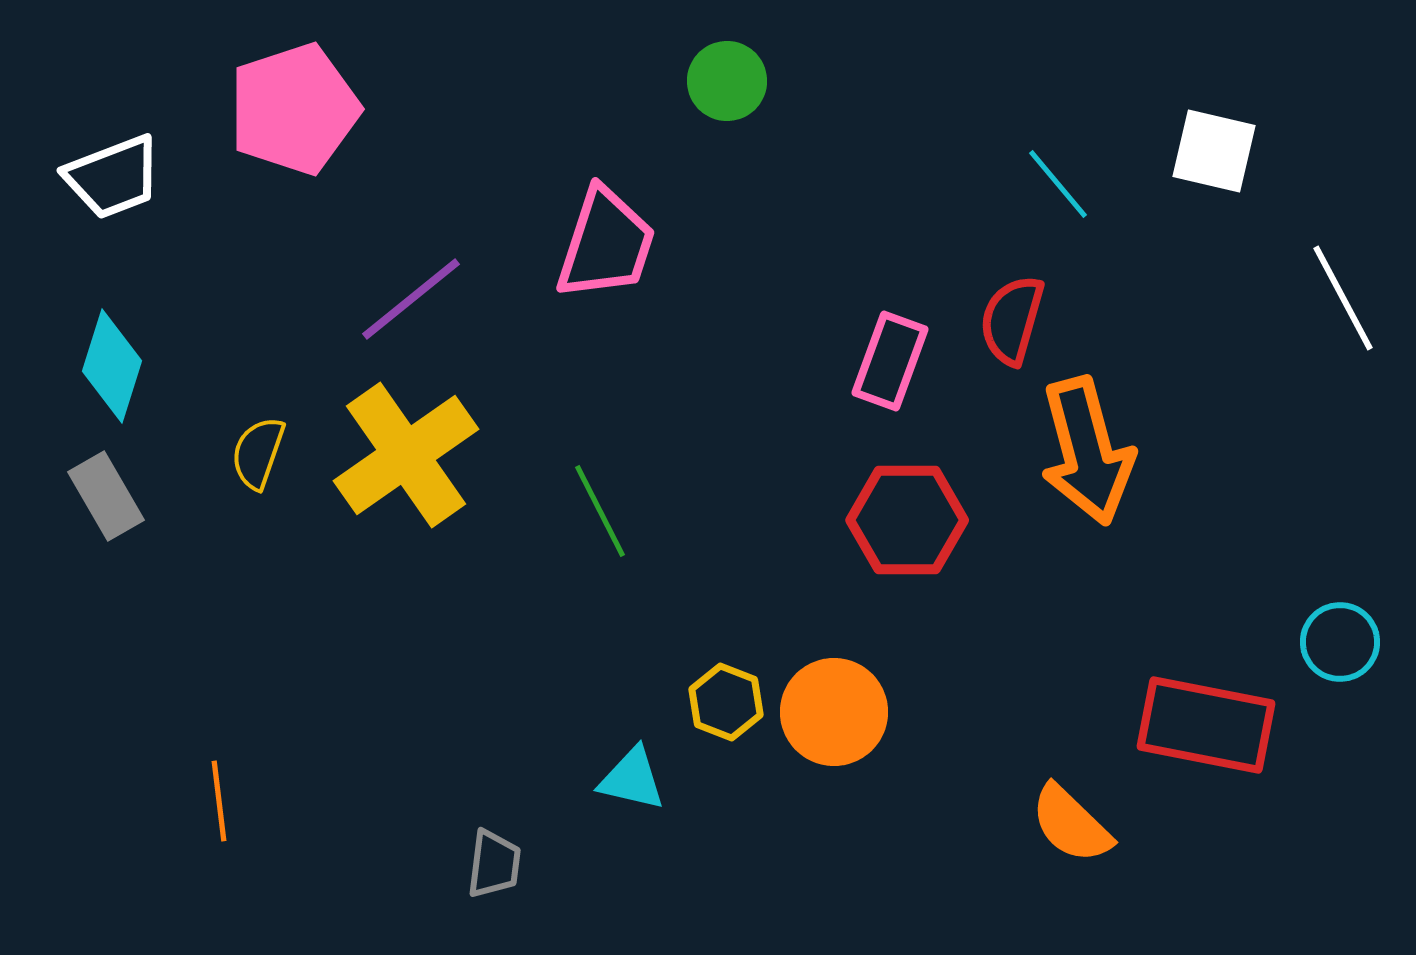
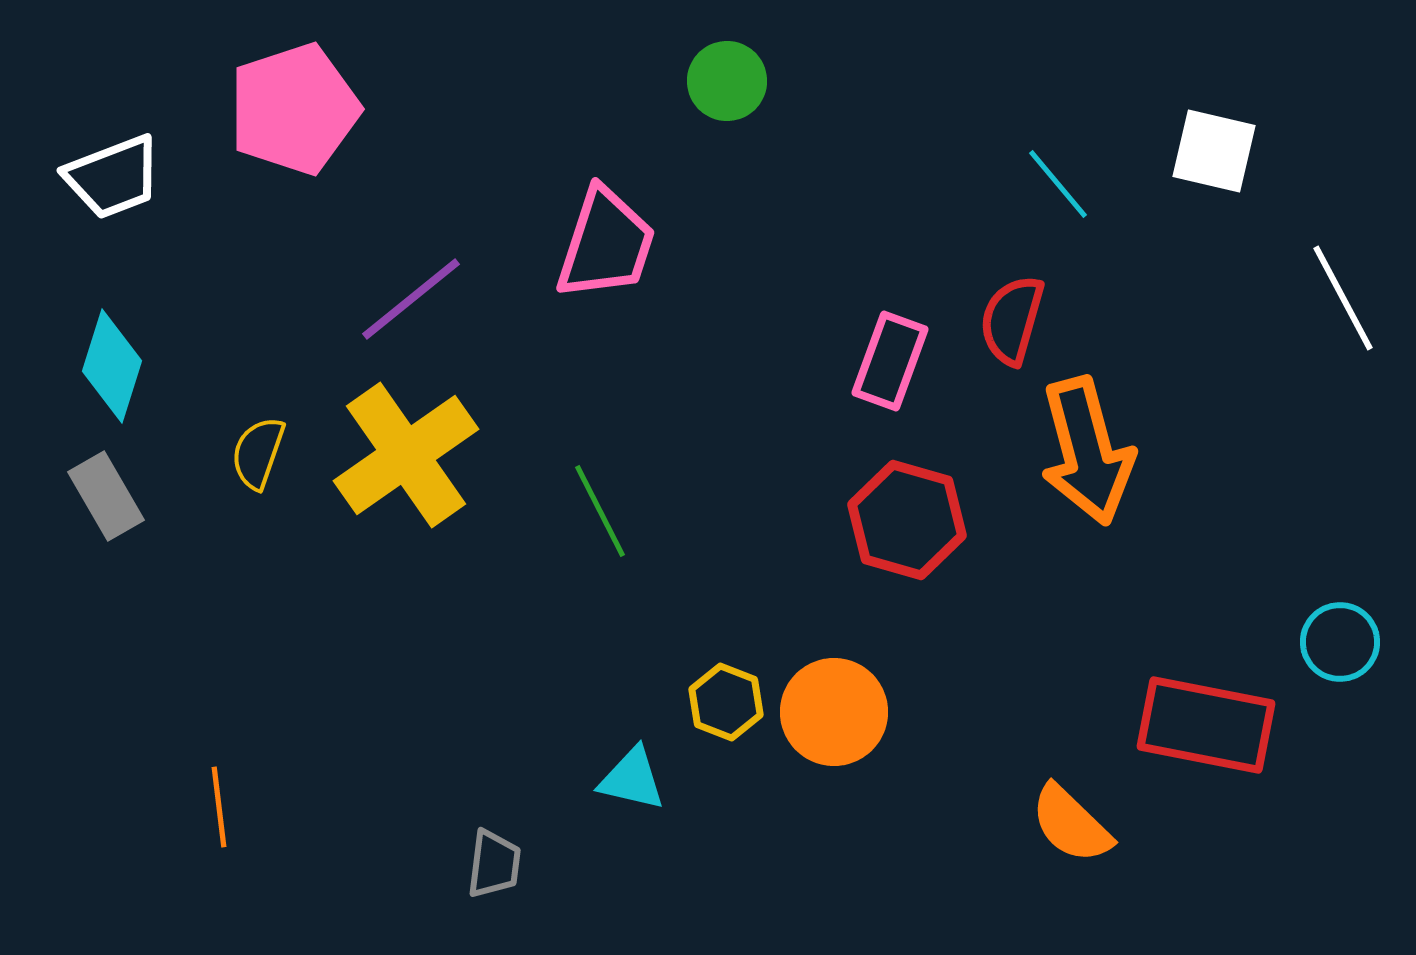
red hexagon: rotated 16 degrees clockwise
orange line: moved 6 px down
